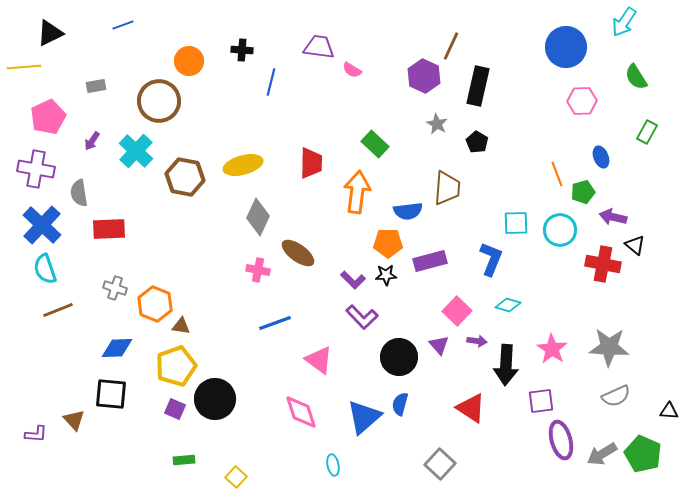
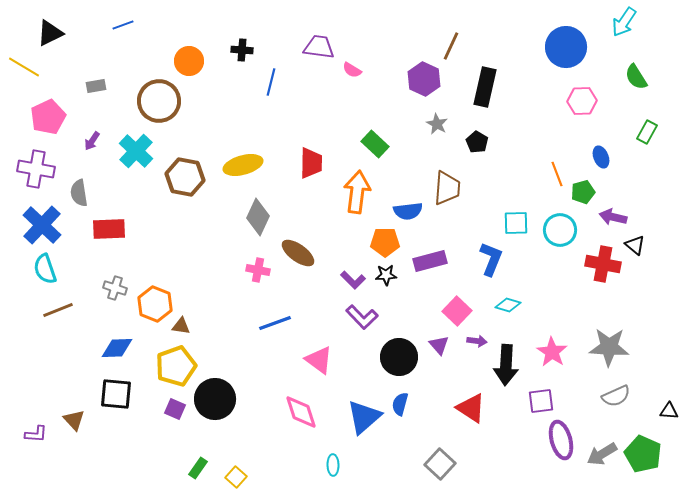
yellow line at (24, 67): rotated 36 degrees clockwise
purple hexagon at (424, 76): moved 3 px down
black rectangle at (478, 86): moved 7 px right, 1 px down
orange pentagon at (388, 243): moved 3 px left, 1 px up
pink star at (552, 349): moved 3 px down
black square at (111, 394): moved 5 px right
green rectangle at (184, 460): moved 14 px right, 8 px down; rotated 50 degrees counterclockwise
cyan ellipse at (333, 465): rotated 10 degrees clockwise
